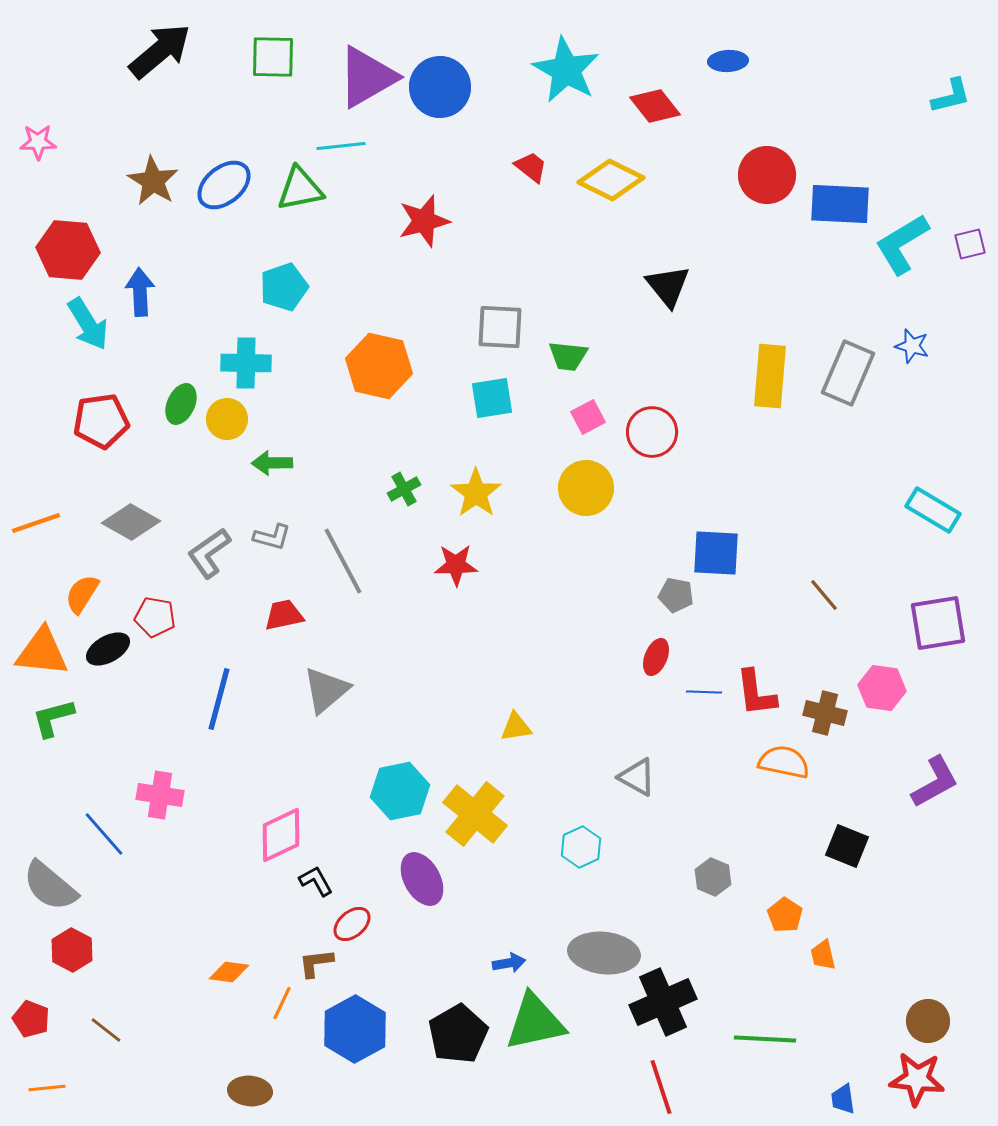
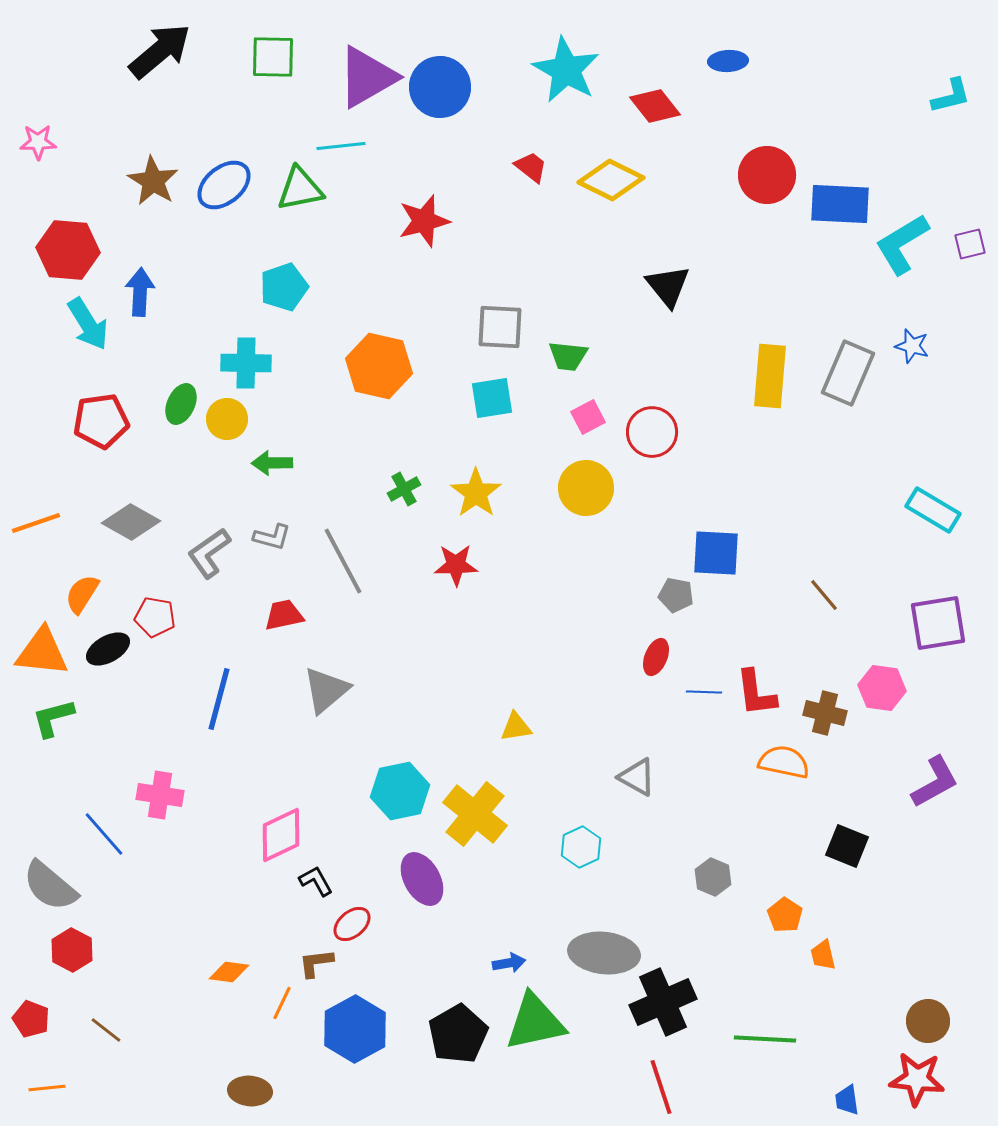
blue arrow at (140, 292): rotated 6 degrees clockwise
blue trapezoid at (843, 1099): moved 4 px right, 1 px down
